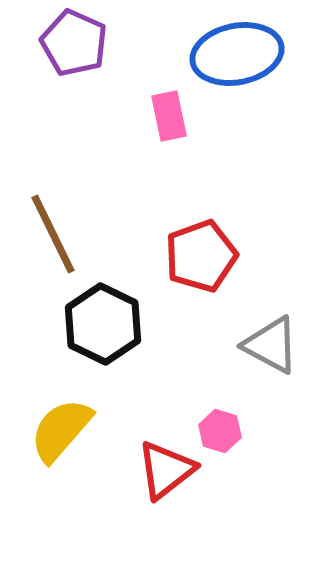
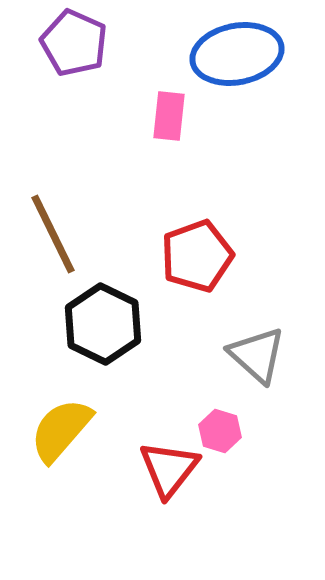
pink rectangle: rotated 18 degrees clockwise
red pentagon: moved 4 px left
gray triangle: moved 14 px left, 10 px down; rotated 14 degrees clockwise
red triangle: moved 3 px right, 1 px up; rotated 14 degrees counterclockwise
